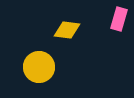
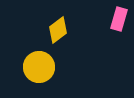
yellow diamond: moved 9 px left; rotated 44 degrees counterclockwise
